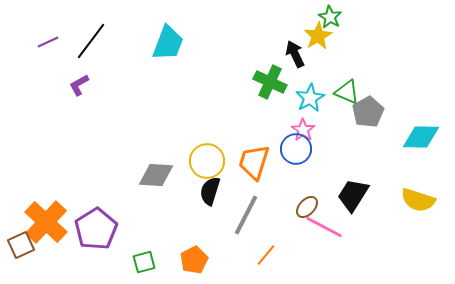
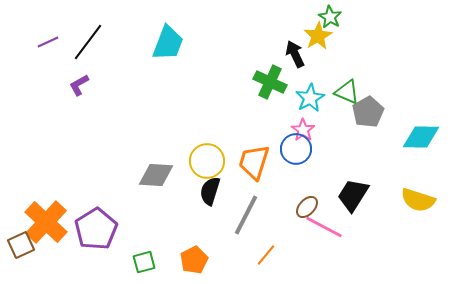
black line: moved 3 px left, 1 px down
